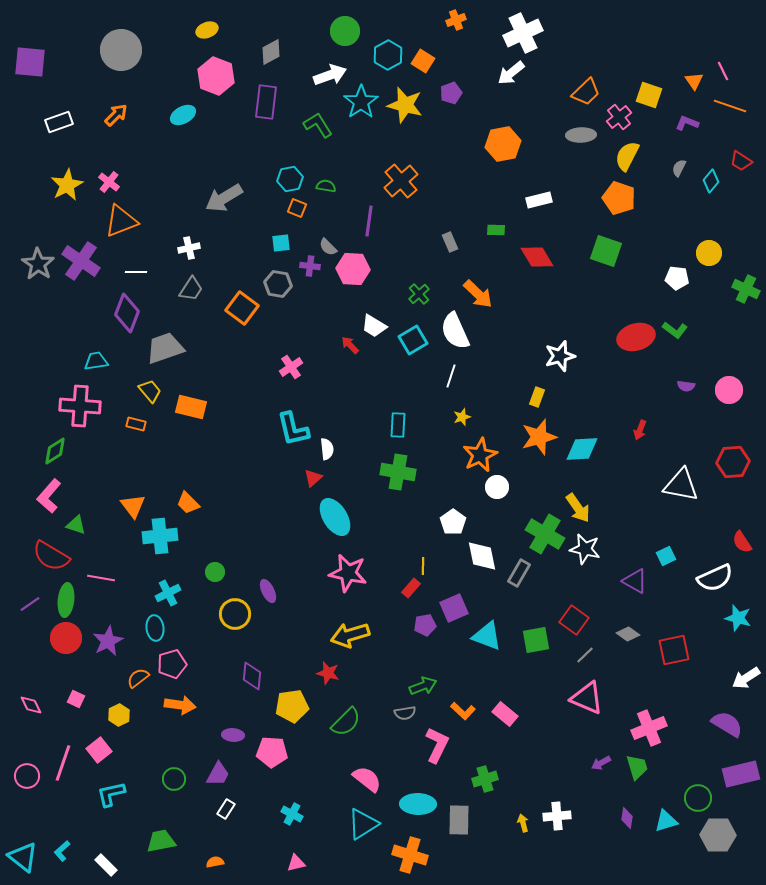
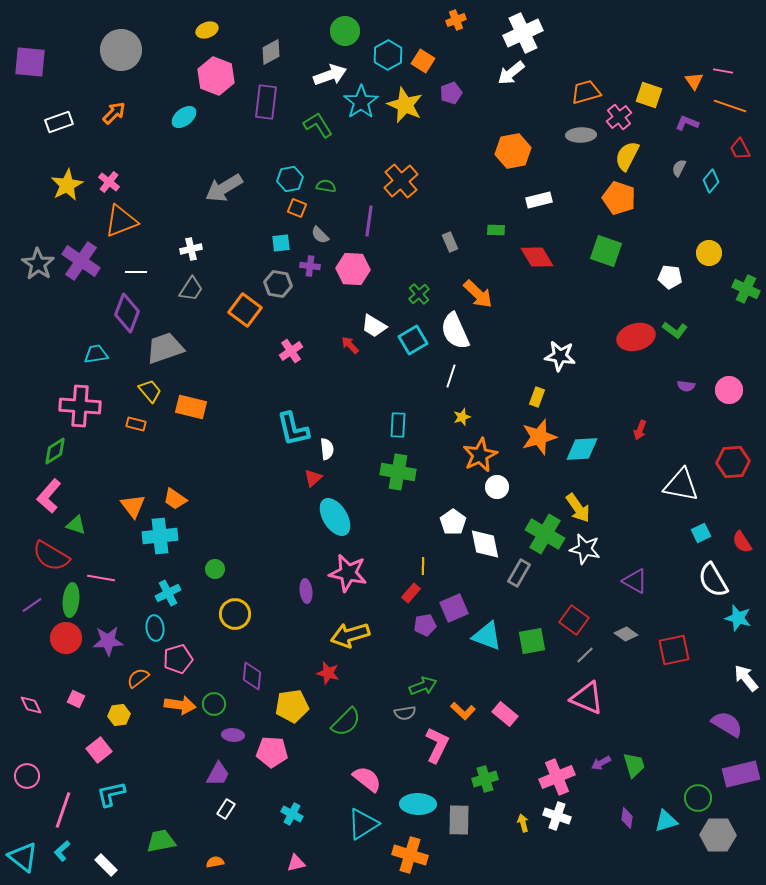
pink line at (723, 71): rotated 54 degrees counterclockwise
orange trapezoid at (586, 92): rotated 152 degrees counterclockwise
yellow star at (405, 105): rotated 9 degrees clockwise
orange arrow at (116, 115): moved 2 px left, 2 px up
cyan ellipse at (183, 115): moved 1 px right, 2 px down; rotated 10 degrees counterclockwise
orange hexagon at (503, 144): moved 10 px right, 7 px down
red trapezoid at (741, 161): moved 1 px left, 12 px up; rotated 30 degrees clockwise
gray arrow at (224, 198): moved 10 px up
gray semicircle at (328, 247): moved 8 px left, 12 px up
white cross at (189, 248): moved 2 px right, 1 px down
white pentagon at (677, 278): moved 7 px left, 1 px up
orange square at (242, 308): moved 3 px right, 2 px down
white star at (560, 356): rotated 24 degrees clockwise
cyan trapezoid at (96, 361): moved 7 px up
pink cross at (291, 367): moved 16 px up
orange trapezoid at (188, 503): moved 13 px left, 4 px up; rotated 10 degrees counterclockwise
white diamond at (482, 556): moved 3 px right, 12 px up
cyan square at (666, 556): moved 35 px right, 23 px up
green circle at (215, 572): moved 3 px up
white semicircle at (715, 578): moved 2 px left, 2 px down; rotated 84 degrees clockwise
red rectangle at (411, 588): moved 5 px down
purple ellipse at (268, 591): moved 38 px right; rotated 20 degrees clockwise
green ellipse at (66, 600): moved 5 px right
purple line at (30, 604): moved 2 px right, 1 px down
gray diamond at (628, 634): moved 2 px left
green square at (536, 640): moved 4 px left, 1 px down
purple star at (108, 641): rotated 24 degrees clockwise
pink pentagon at (172, 664): moved 6 px right, 5 px up
white arrow at (746, 678): rotated 84 degrees clockwise
yellow hexagon at (119, 715): rotated 20 degrees clockwise
pink cross at (649, 728): moved 92 px left, 49 px down
pink line at (63, 763): moved 47 px down
green trapezoid at (637, 767): moved 3 px left, 2 px up
green circle at (174, 779): moved 40 px right, 75 px up
white cross at (557, 816): rotated 24 degrees clockwise
